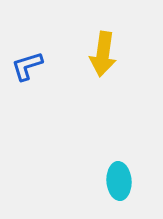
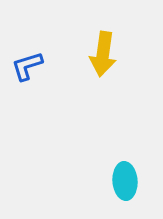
cyan ellipse: moved 6 px right
